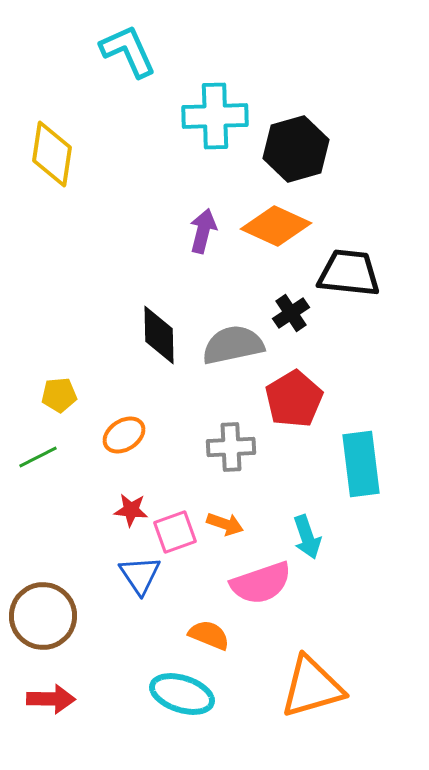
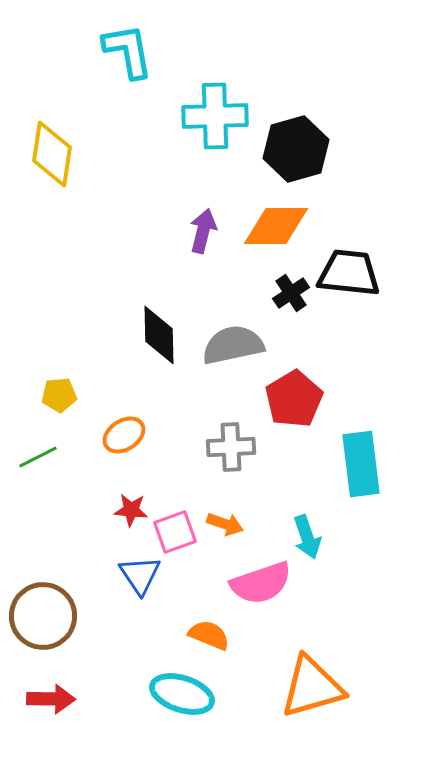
cyan L-shape: rotated 14 degrees clockwise
orange diamond: rotated 24 degrees counterclockwise
black cross: moved 20 px up
